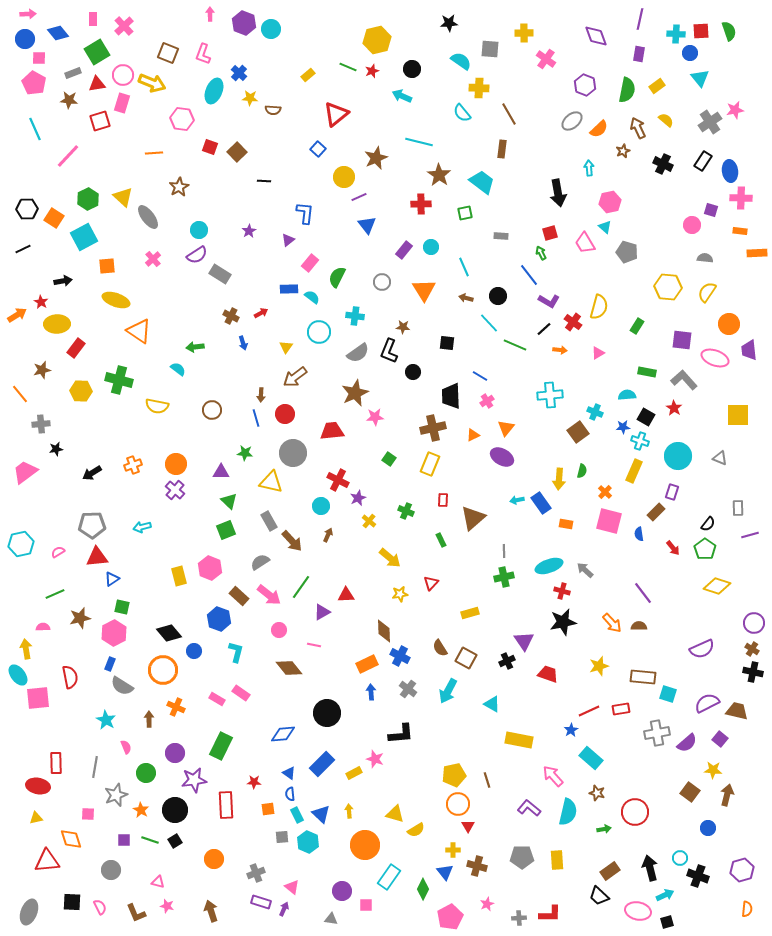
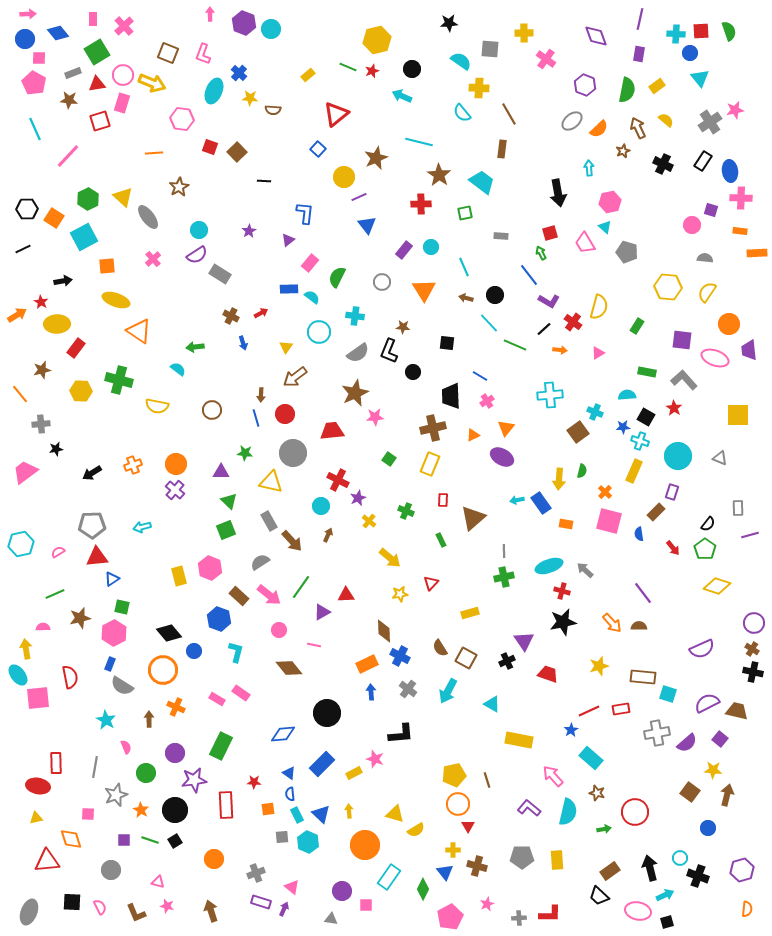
black circle at (498, 296): moved 3 px left, 1 px up
